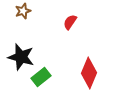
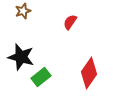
red diamond: rotated 12 degrees clockwise
